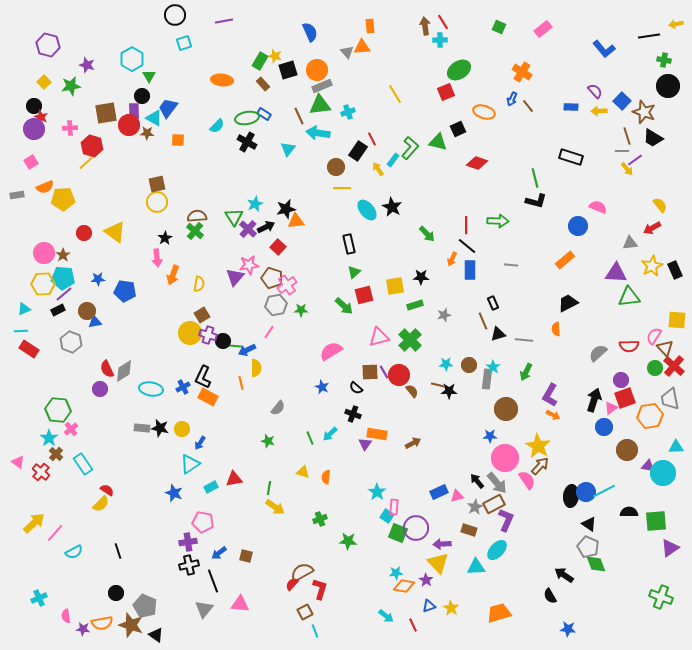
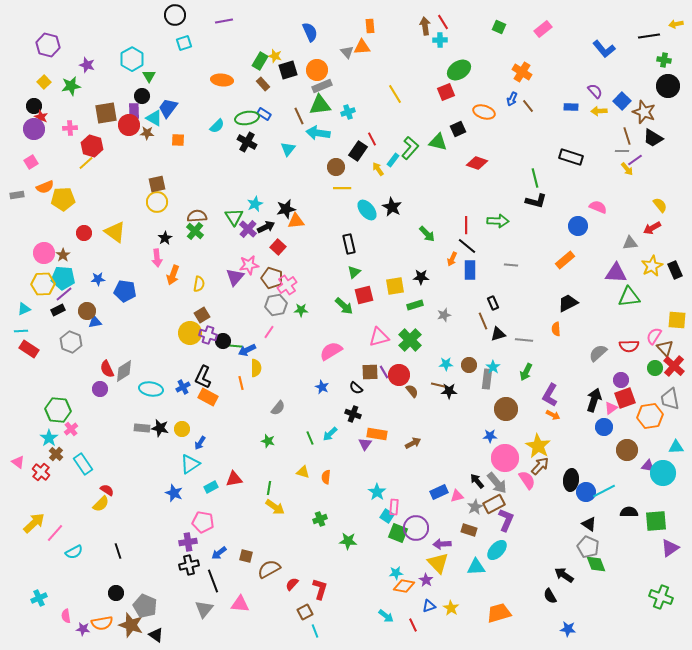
black ellipse at (571, 496): moved 16 px up
brown semicircle at (302, 572): moved 33 px left, 3 px up
